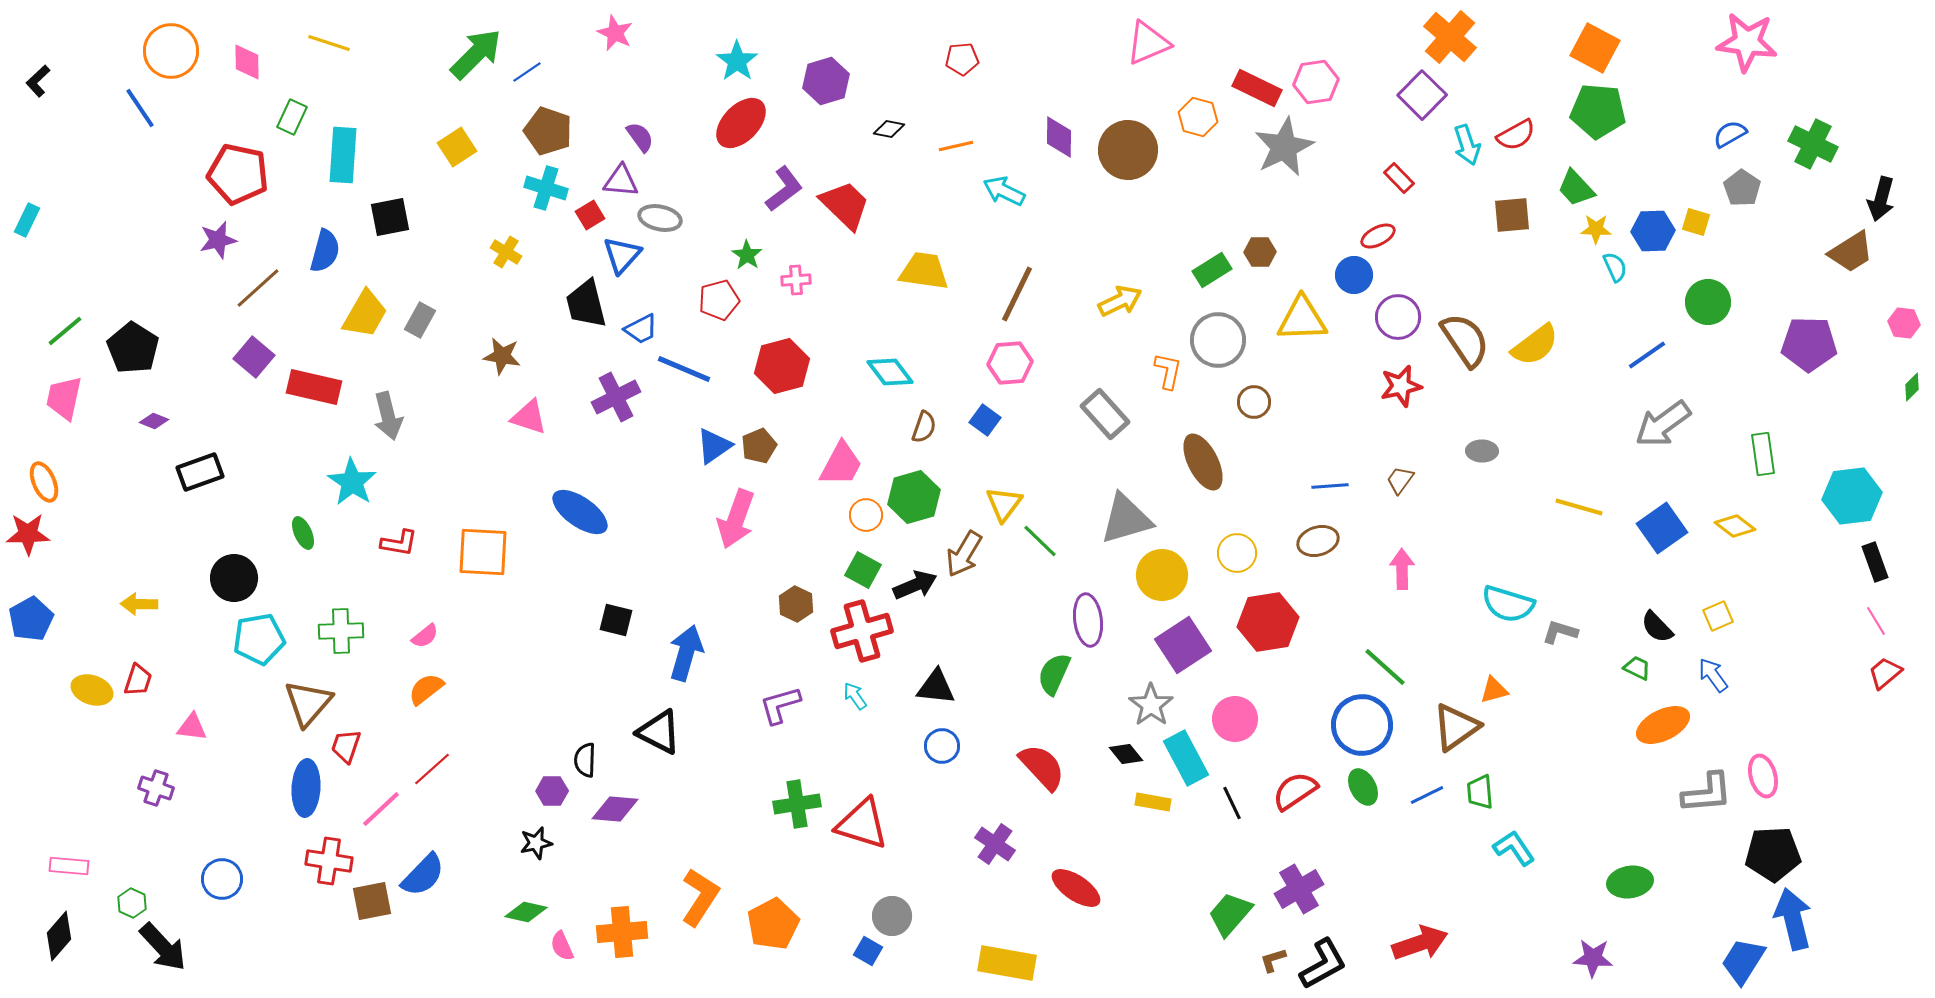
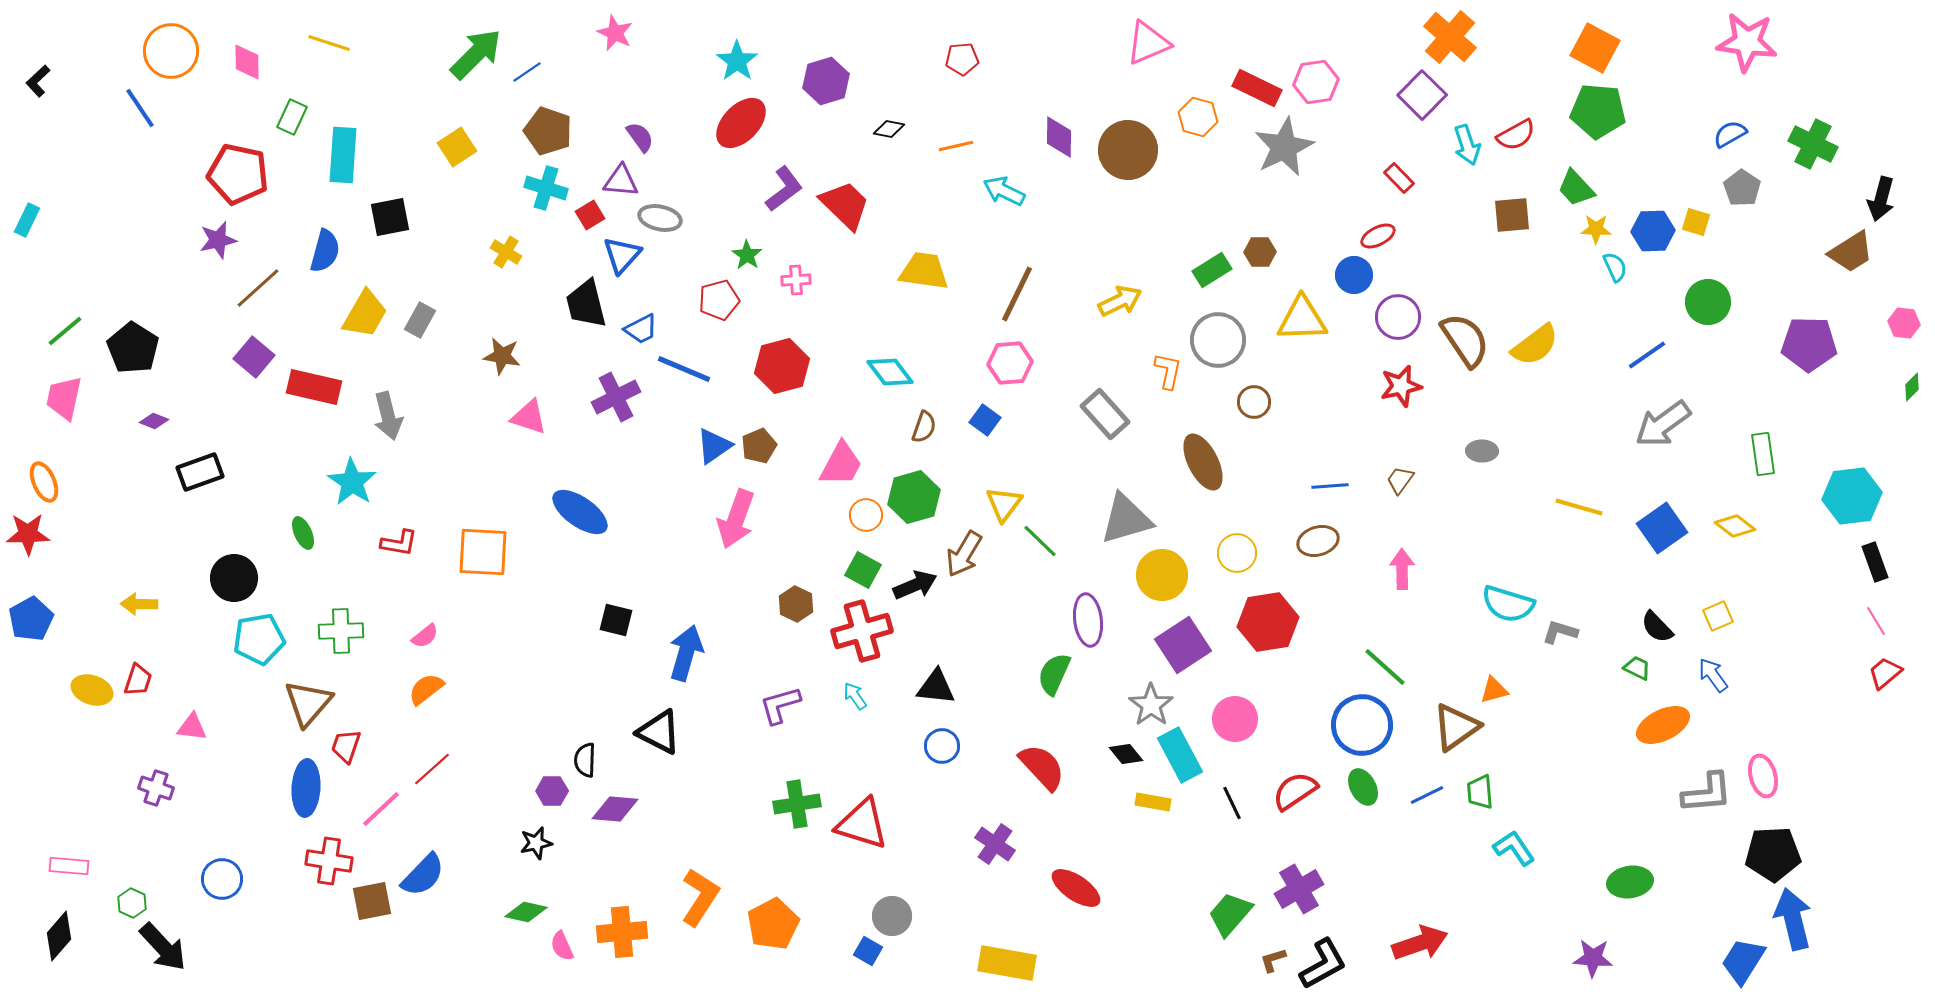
cyan rectangle at (1186, 758): moved 6 px left, 3 px up
